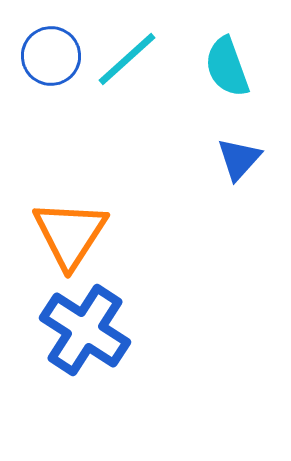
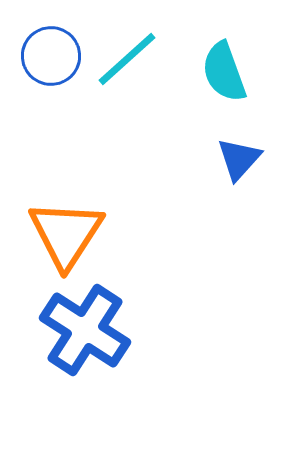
cyan semicircle: moved 3 px left, 5 px down
orange triangle: moved 4 px left
